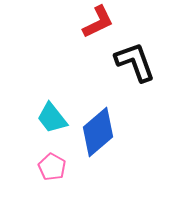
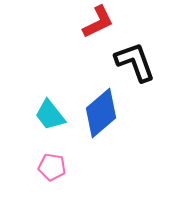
cyan trapezoid: moved 2 px left, 3 px up
blue diamond: moved 3 px right, 19 px up
pink pentagon: rotated 20 degrees counterclockwise
